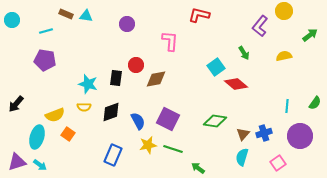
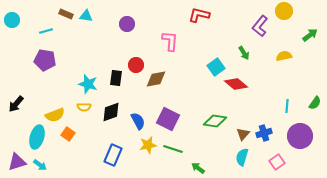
pink square at (278, 163): moved 1 px left, 1 px up
